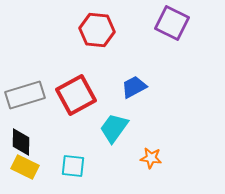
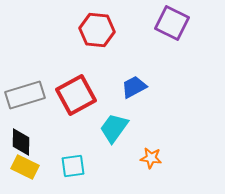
cyan square: rotated 15 degrees counterclockwise
